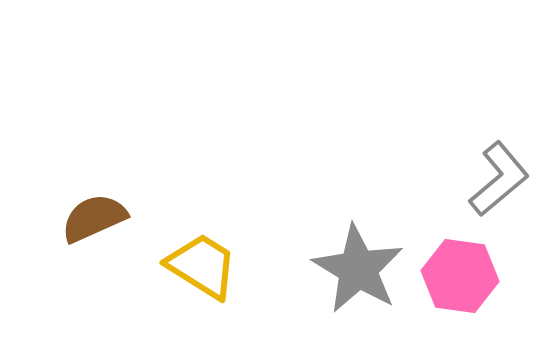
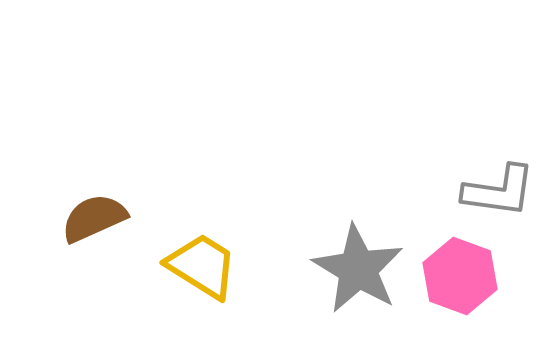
gray L-shape: moved 12 px down; rotated 48 degrees clockwise
pink hexagon: rotated 12 degrees clockwise
